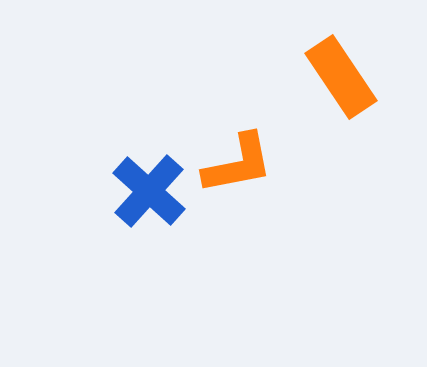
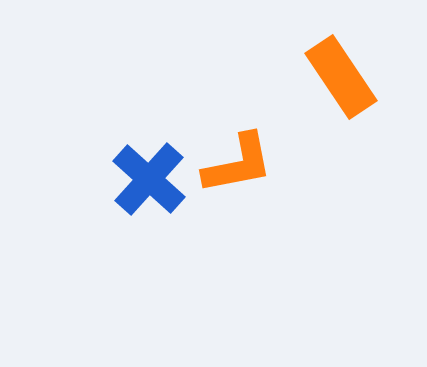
blue cross: moved 12 px up
